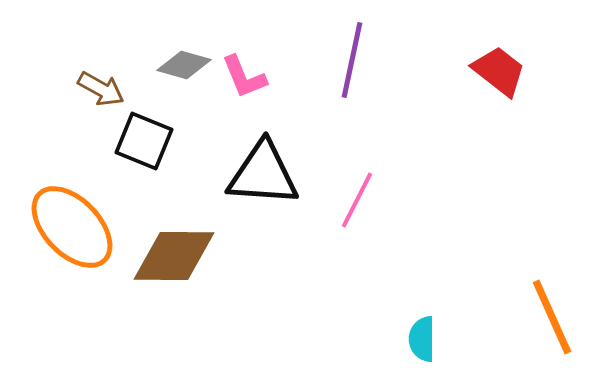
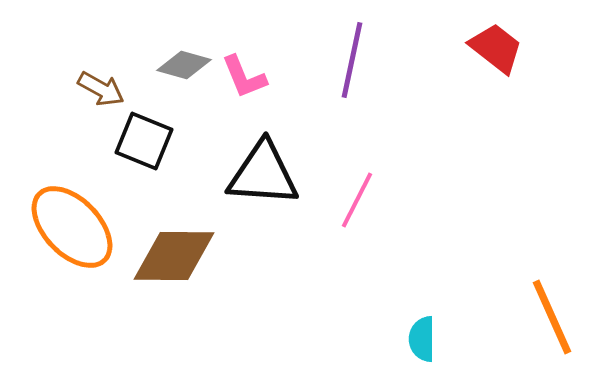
red trapezoid: moved 3 px left, 23 px up
